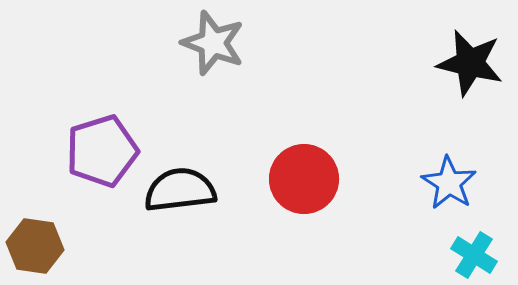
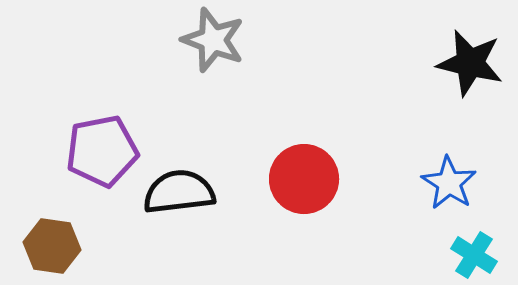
gray star: moved 3 px up
purple pentagon: rotated 6 degrees clockwise
black semicircle: moved 1 px left, 2 px down
brown hexagon: moved 17 px right
